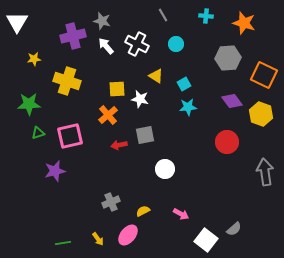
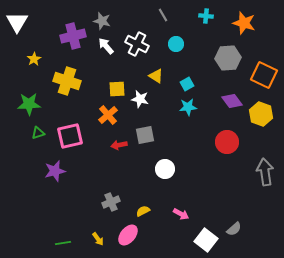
yellow star: rotated 24 degrees counterclockwise
cyan square: moved 3 px right
